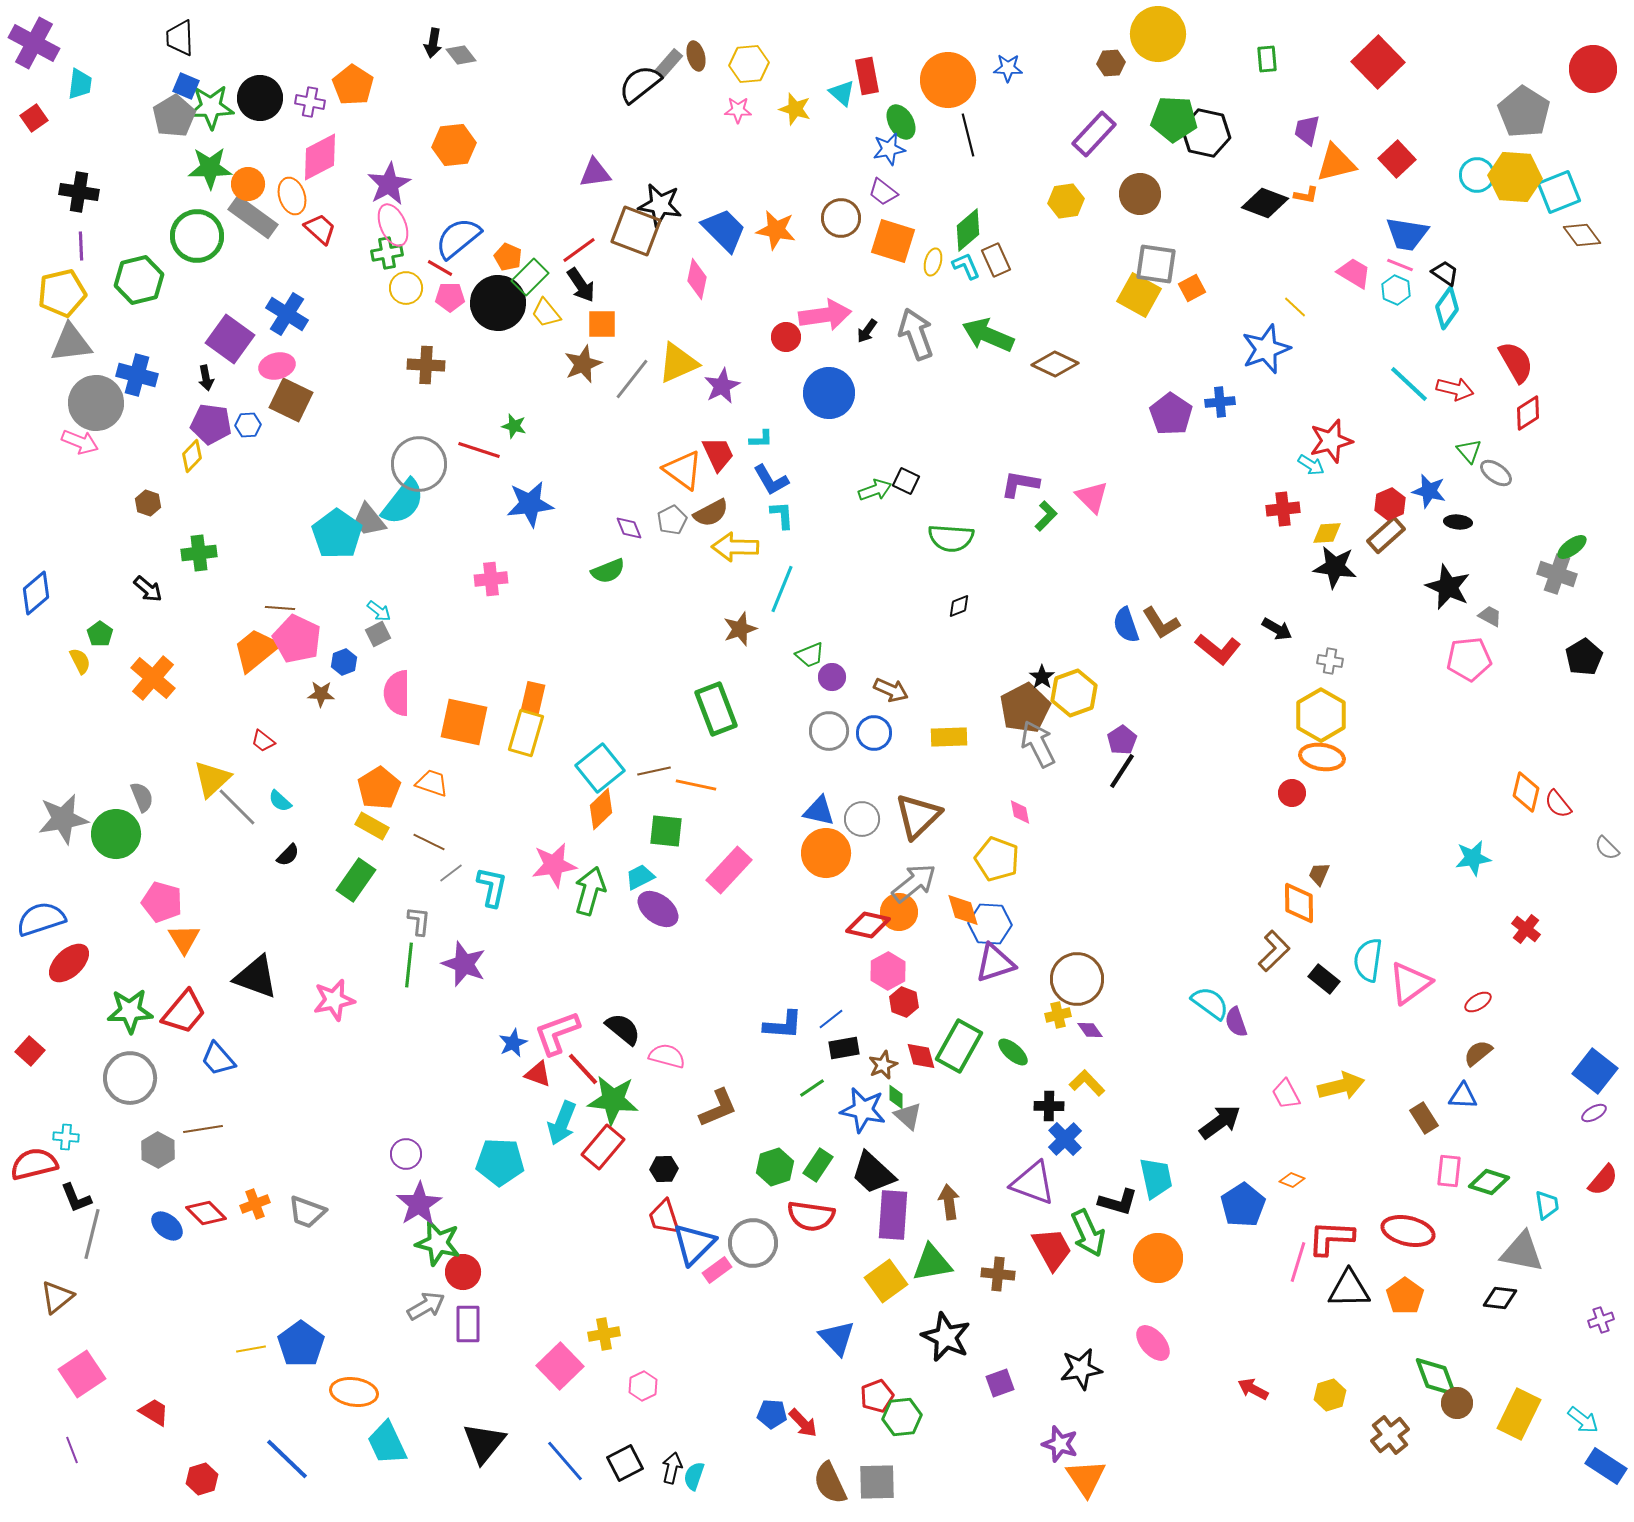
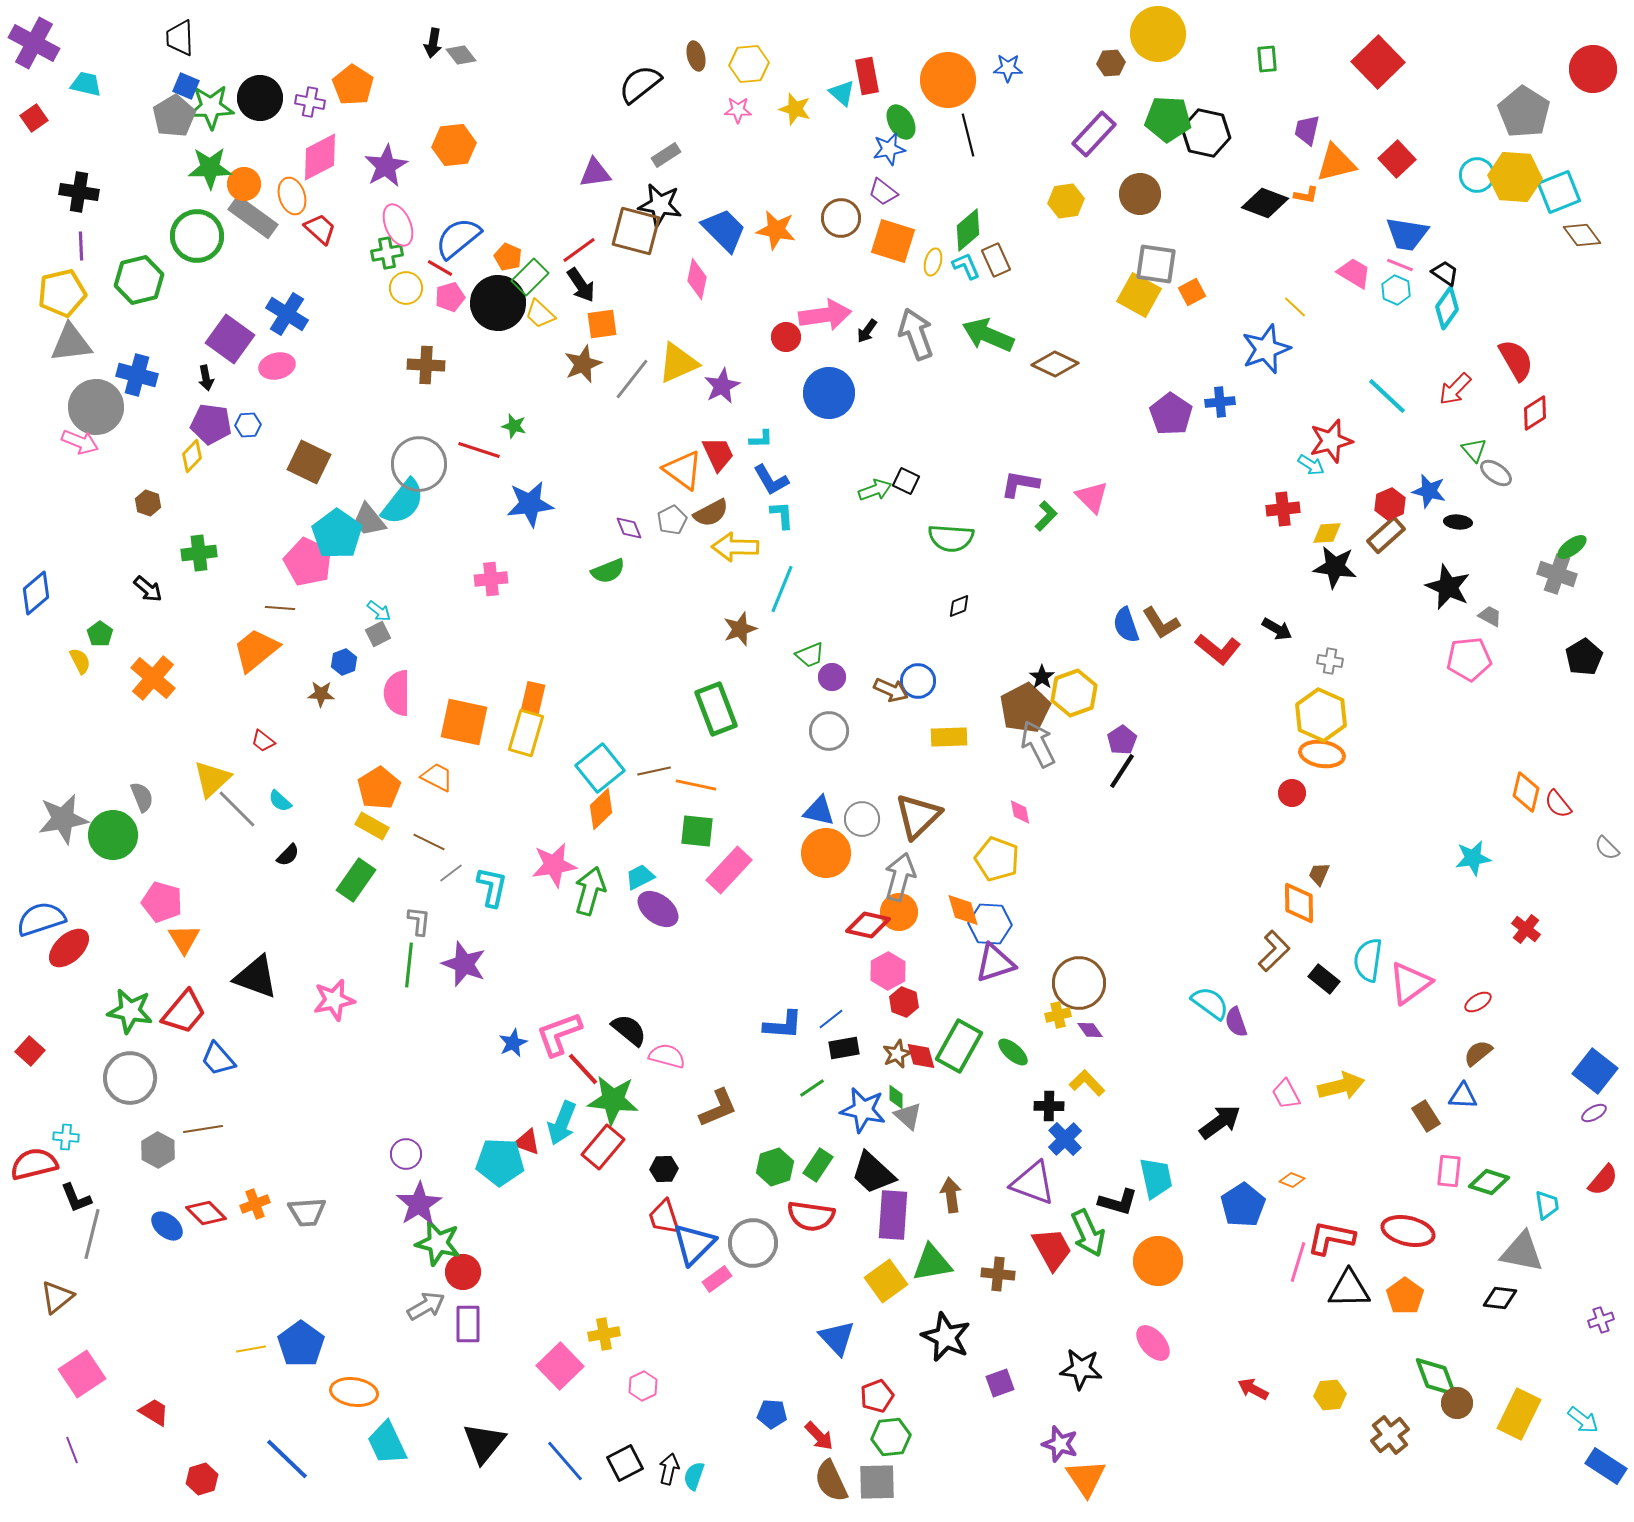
gray rectangle at (669, 63): moved 3 px left, 92 px down; rotated 16 degrees clockwise
cyan trapezoid at (80, 84): moved 6 px right; rotated 84 degrees counterclockwise
green pentagon at (1174, 119): moved 6 px left
orange circle at (248, 184): moved 4 px left
purple star at (389, 184): moved 3 px left, 18 px up
pink ellipse at (393, 225): moved 5 px right
brown square at (636, 231): rotated 6 degrees counterclockwise
orange square at (1192, 288): moved 4 px down
pink pentagon at (450, 297): rotated 16 degrees counterclockwise
yellow trapezoid at (546, 313): moved 6 px left, 1 px down; rotated 8 degrees counterclockwise
orange square at (602, 324): rotated 8 degrees counterclockwise
red semicircle at (1516, 362): moved 2 px up
cyan line at (1409, 384): moved 22 px left, 12 px down
red arrow at (1455, 389): rotated 120 degrees clockwise
brown square at (291, 400): moved 18 px right, 62 px down
gray circle at (96, 403): moved 4 px down
red diamond at (1528, 413): moved 7 px right
green triangle at (1469, 451): moved 5 px right, 1 px up
pink pentagon at (297, 639): moved 11 px right, 77 px up
yellow hexagon at (1321, 715): rotated 6 degrees counterclockwise
blue circle at (874, 733): moved 44 px right, 52 px up
orange ellipse at (1322, 757): moved 3 px up
orange trapezoid at (432, 783): moved 5 px right, 6 px up; rotated 8 degrees clockwise
gray line at (237, 807): moved 2 px down
green square at (666, 831): moved 31 px right
green circle at (116, 834): moved 3 px left, 1 px down
gray arrow at (914, 883): moved 14 px left, 6 px up; rotated 36 degrees counterclockwise
red ellipse at (69, 963): moved 15 px up
brown circle at (1077, 979): moved 2 px right, 4 px down
green star at (130, 1011): rotated 12 degrees clockwise
black semicircle at (623, 1029): moved 6 px right, 1 px down
pink L-shape at (557, 1033): moved 2 px right, 1 px down
brown star at (883, 1065): moved 14 px right, 11 px up
red triangle at (538, 1074): moved 11 px left, 68 px down
brown rectangle at (1424, 1118): moved 2 px right, 2 px up
brown arrow at (949, 1202): moved 2 px right, 7 px up
gray trapezoid at (307, 1212): rotated 24 degrees counterclockwise
red L-shape at (1331, 1238): rotated 9 degrees clockwise
orange circle at (1158, 1258): moved 3 px down
pink rectangle at (717, 1270): moved 9 px down
black star at (1081, 1369): rotated 15 degrees clockwise
yellow hexagon at (1330, 1395): rotated 12 degrees clockwise
green hexagon at (902, 1417): moved 11 px left, 20 px down
red arrow at (803, 1423): moved 16 px right, 13 px down
black arrow at (672, 1468): moved 3 px left, 1 px down
brown semicircle at (830, 1483): moved 1 px right, 2 px up
